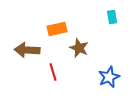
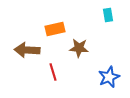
cyan rectangle: moved 4 px left, 2 px up
orange rectangle: moved 2 px left
brown star: rotated 18 degrees counterclockwise
